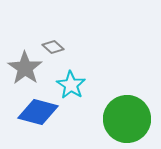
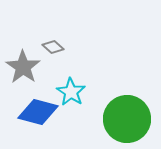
gray star: moved 2 px left, 1 px up
cyan star: moved 7 px down
